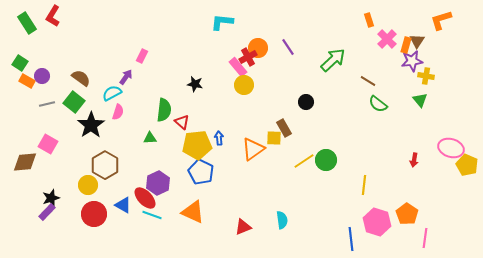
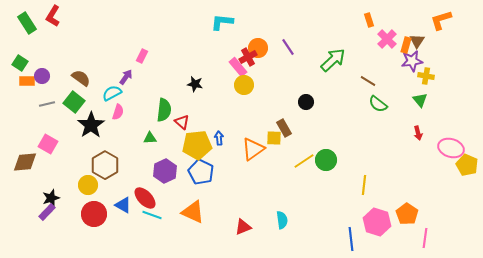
orange rectangle at (27, 81): rotated 28 degrees counterclockwise
red arrow at (414, 160): moved 4 px right, 27 px up; rotated 24 degrees counterclockwise
purple hexagon at (158, 183): moved 7 px right, 12 px up
